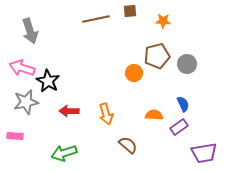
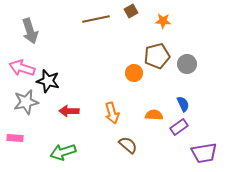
brown square: moved 1 px right; rotated 24 degrees counterclockwise
black star: rotated 15 degrees counterclockwise
orange arrow: moved 6 px right, 1 px up
pink rectangle: moved 2 px down
green arrow: moved 1 px left, 1 px up
